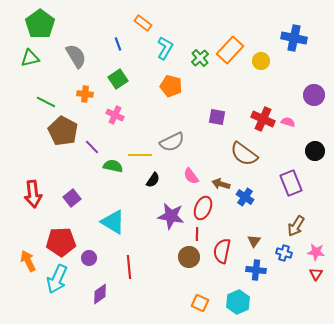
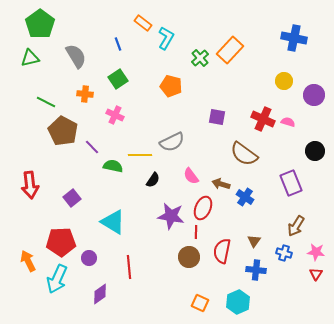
cyan L-shape at (165, 48): moved 1 px right, 10 px up
yellow circle at (261, 61): moved 23 px right, 20 px down
red arrow at (33, 194): moved 3 px left, 9 px up
red line at (197, 234): moved 1 px left, 2 px up
